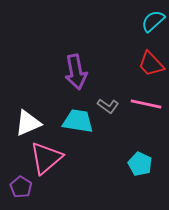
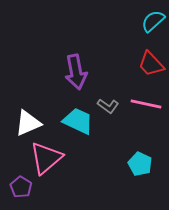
cyan trapezoid: rotated 16 degrees clockwise
